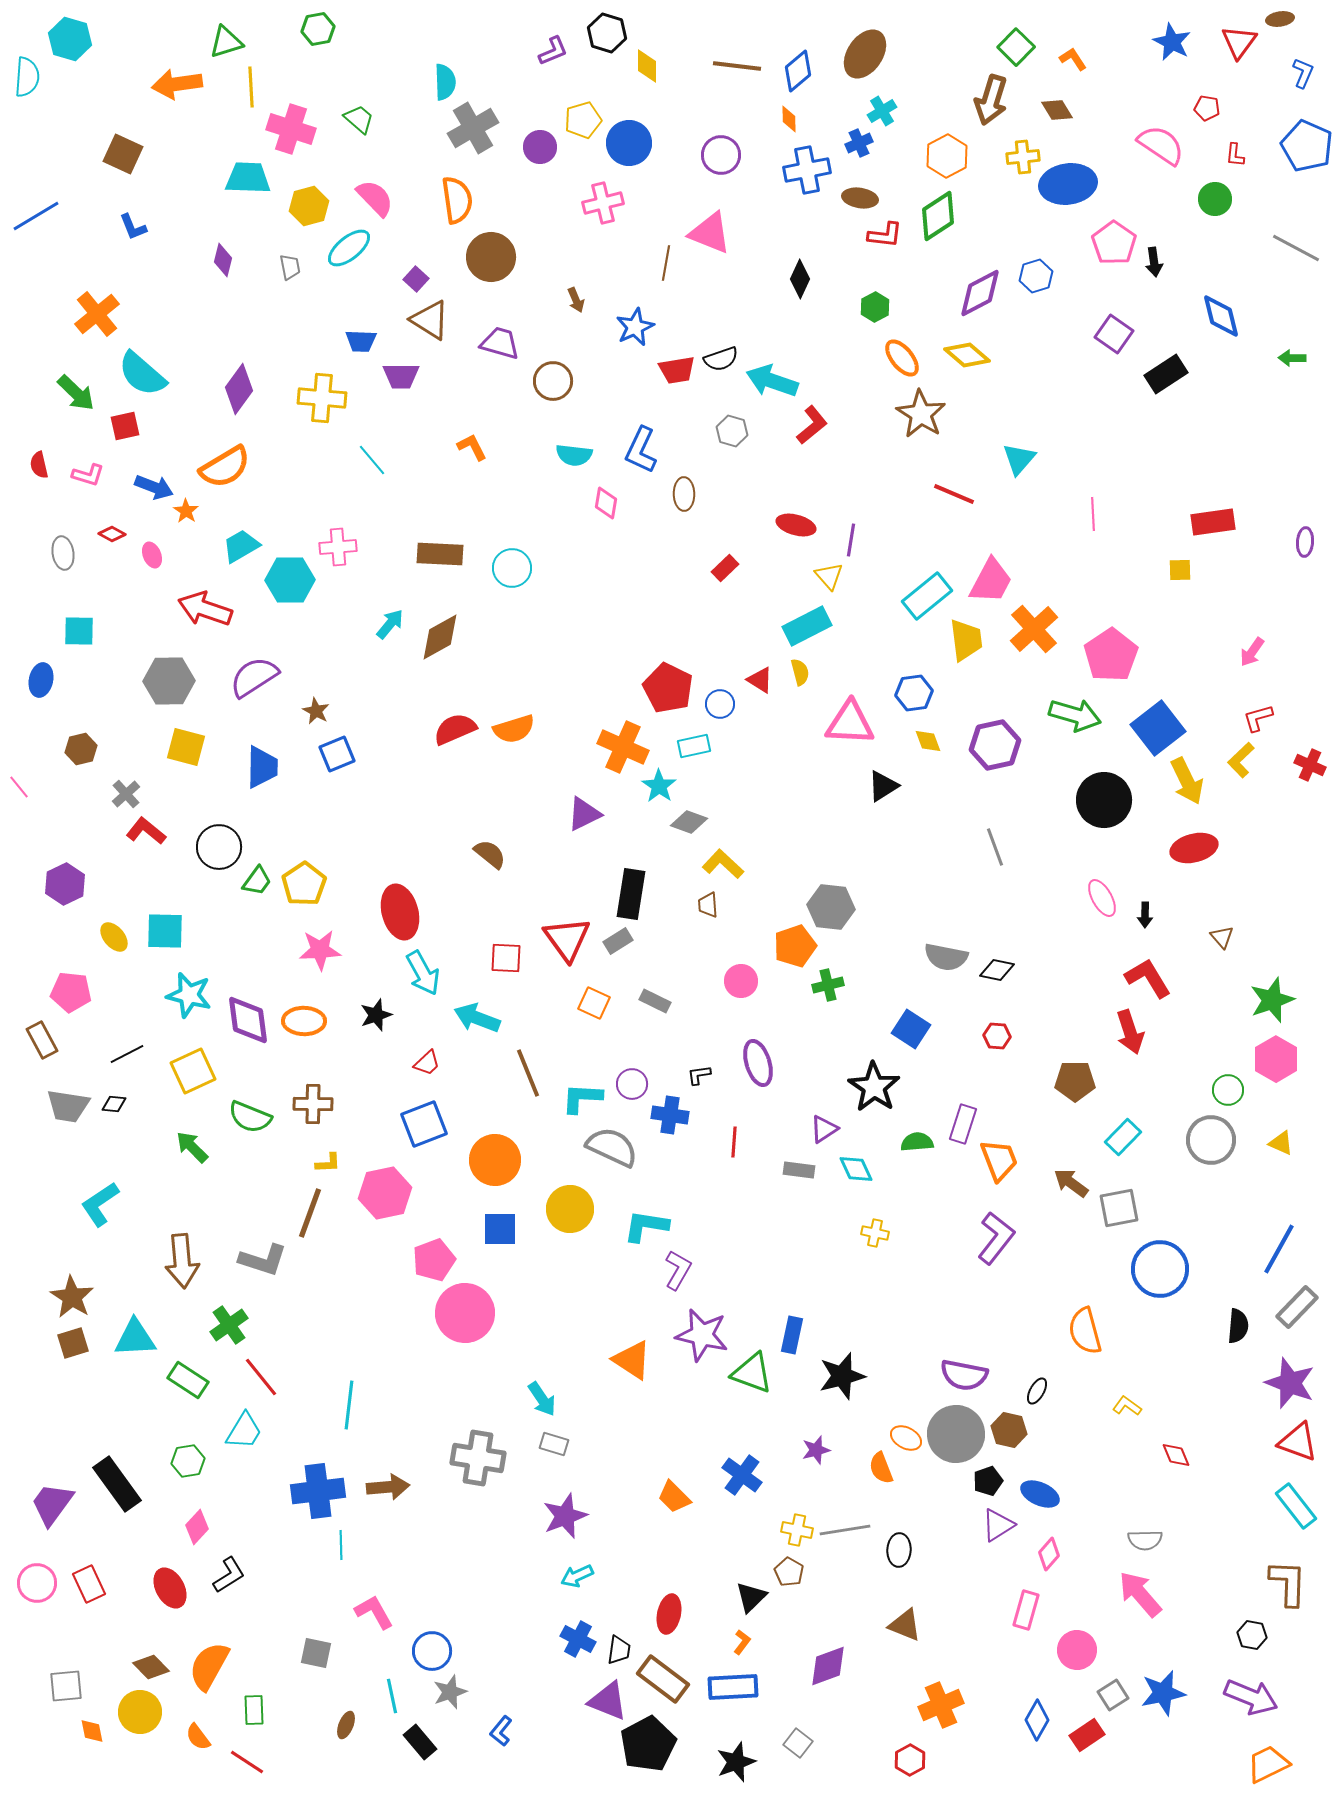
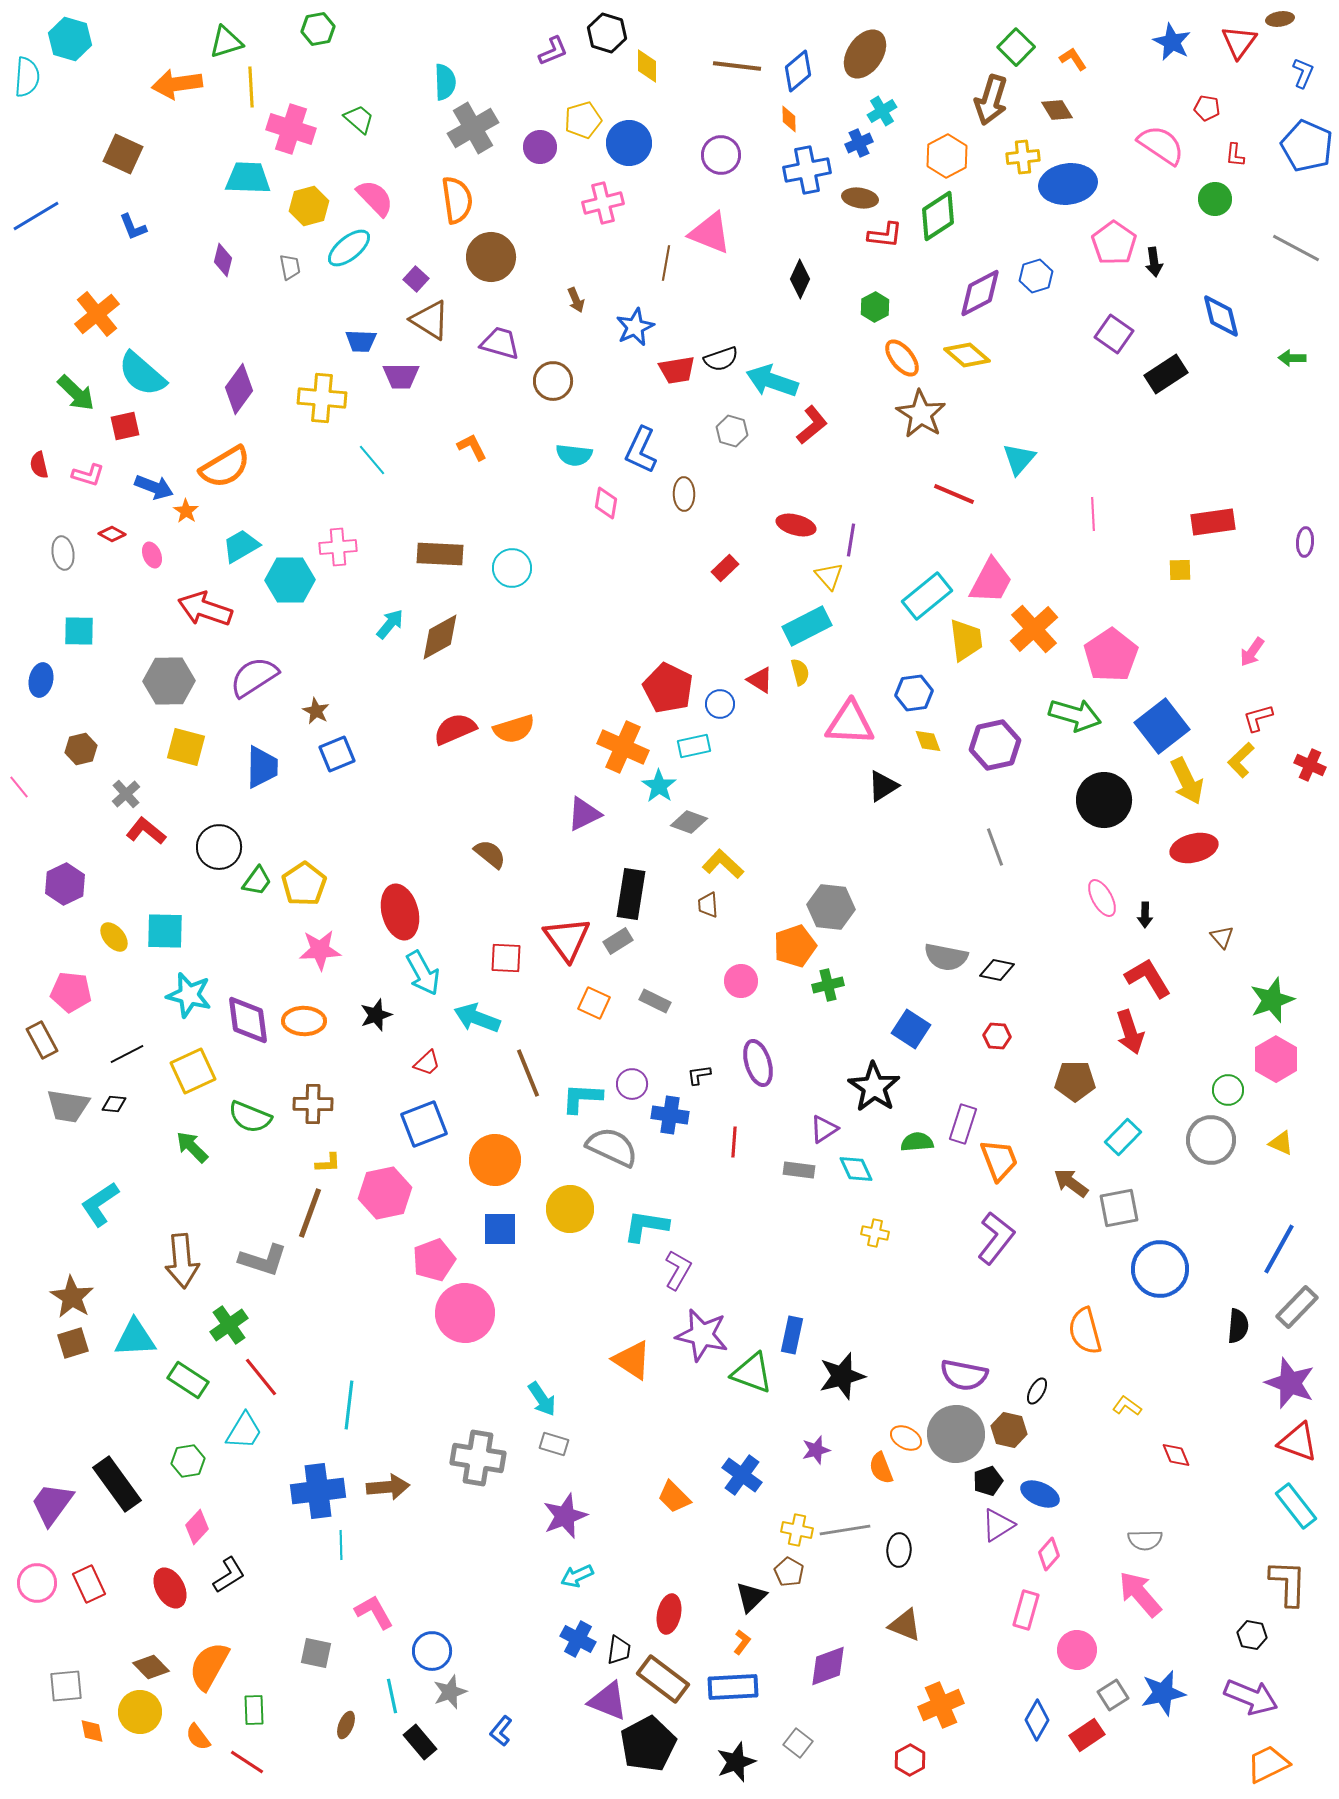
blue square at (1158, 728): moved 4 px right, 2 px up
